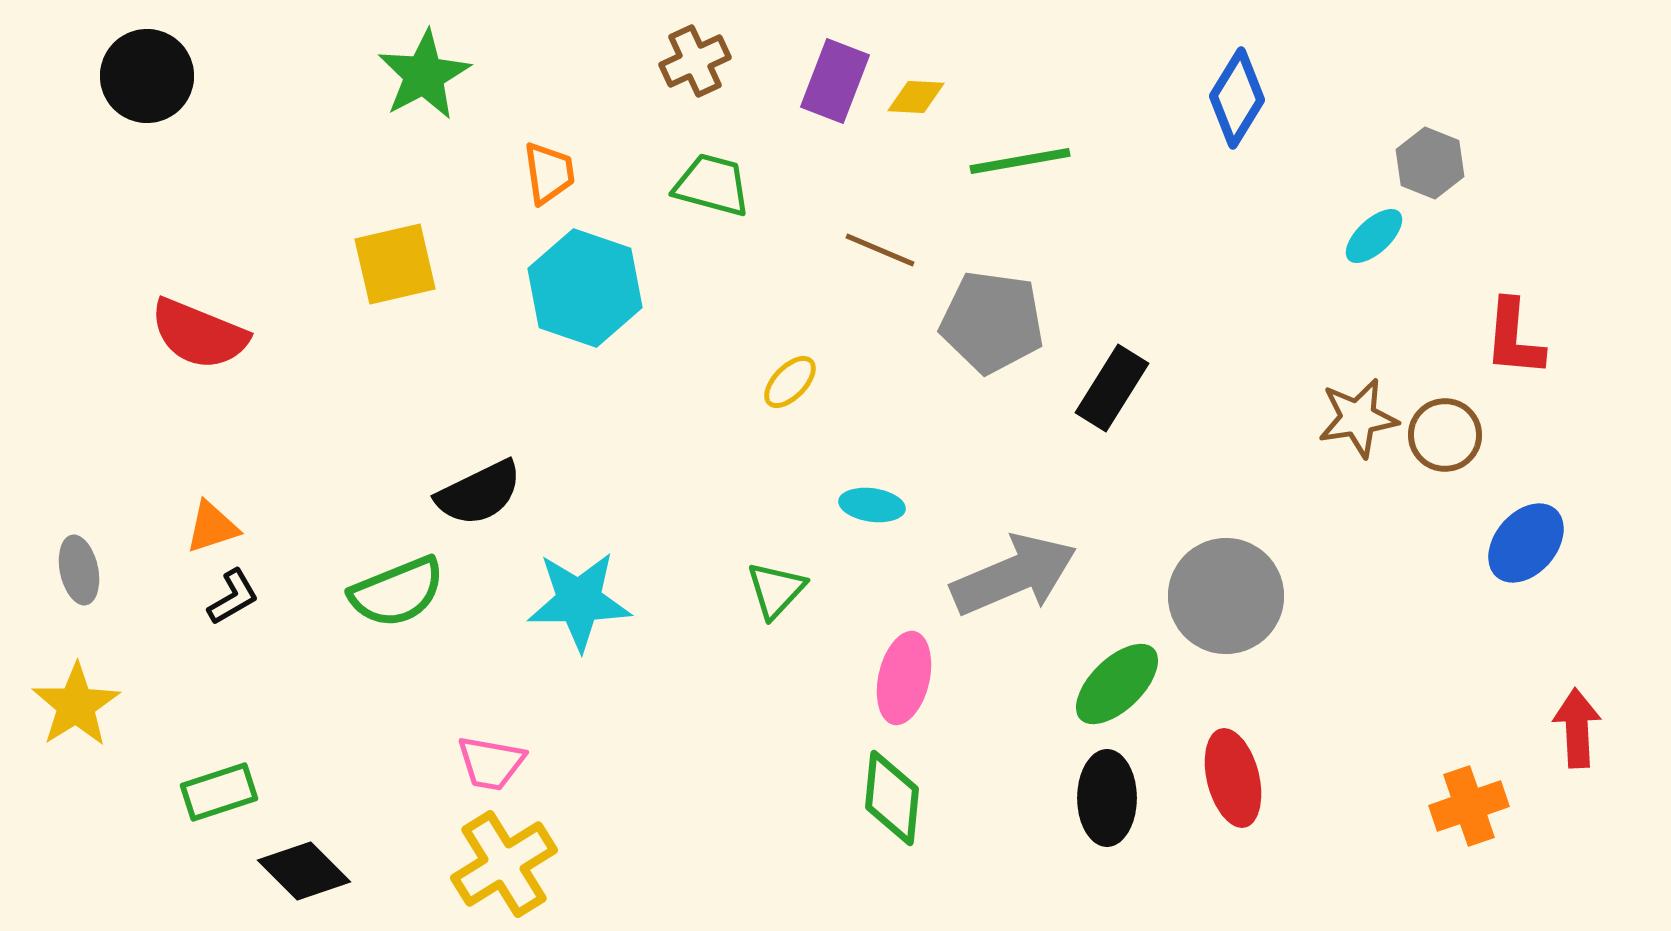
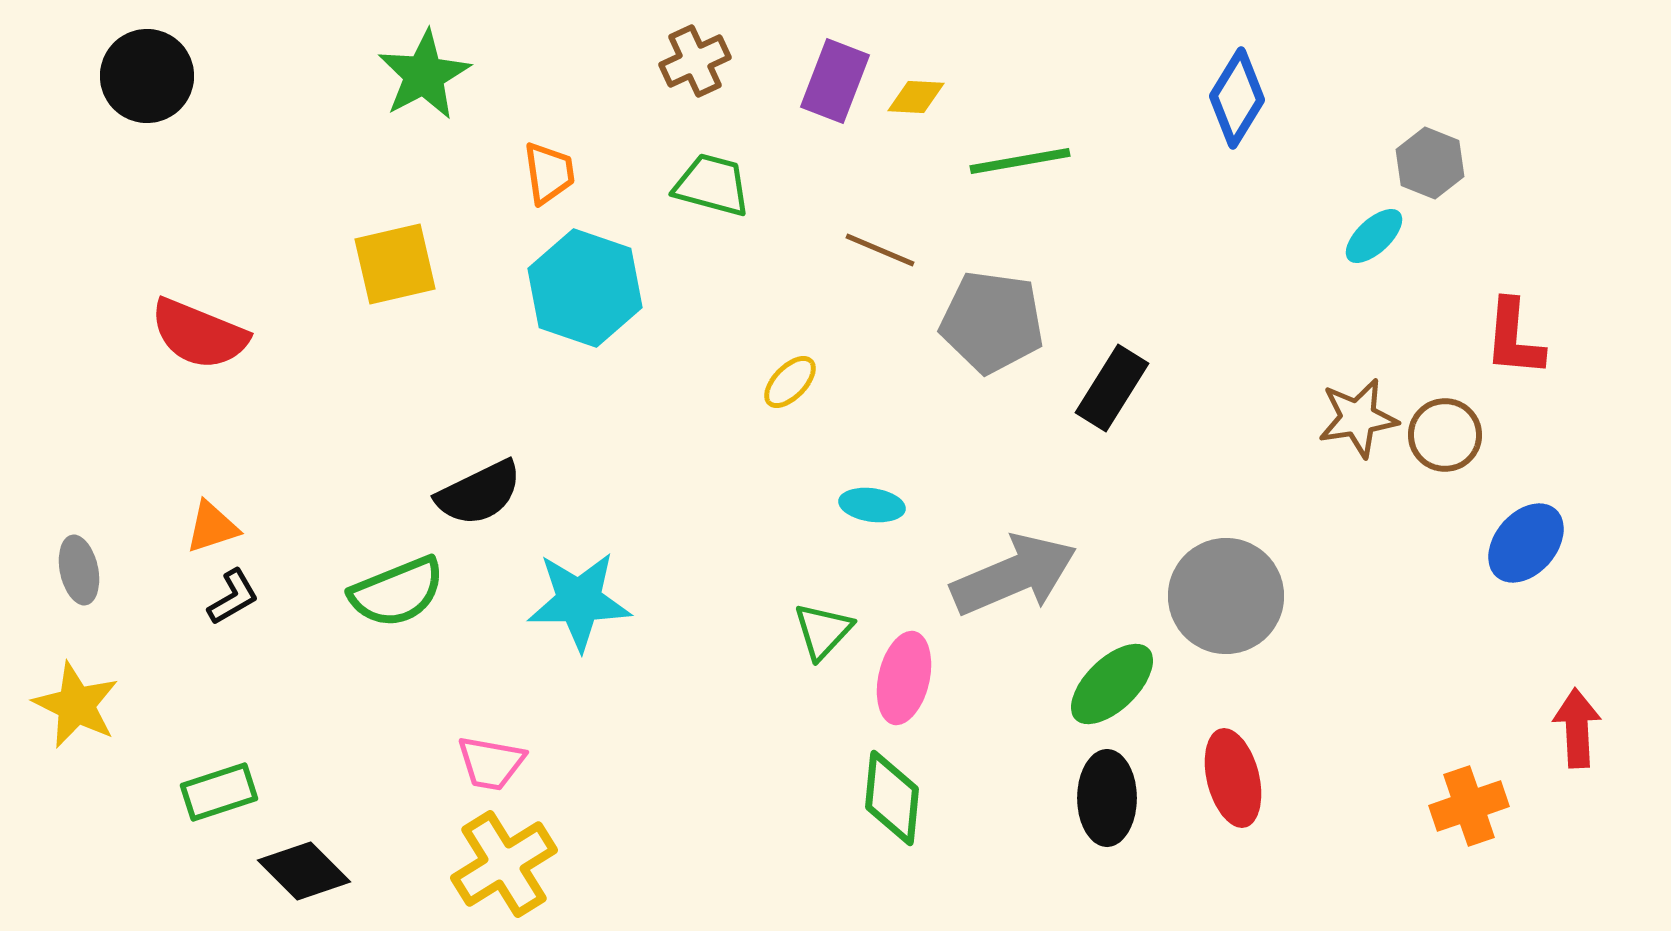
green triangle at (776, 590): moved 47 px right, 41 px down
green ellipse at (1117, 684): moved 5 px left
yellow star at (76, 705): rotated 14 degrees counterclockwise
